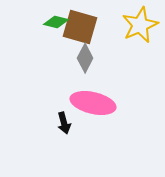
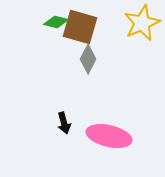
yellow star: moved 2 px right, 2 px up
gray diamond: moved 3 px right, 1 px down
pink ellipse: moved 16 px right, 33 px down
